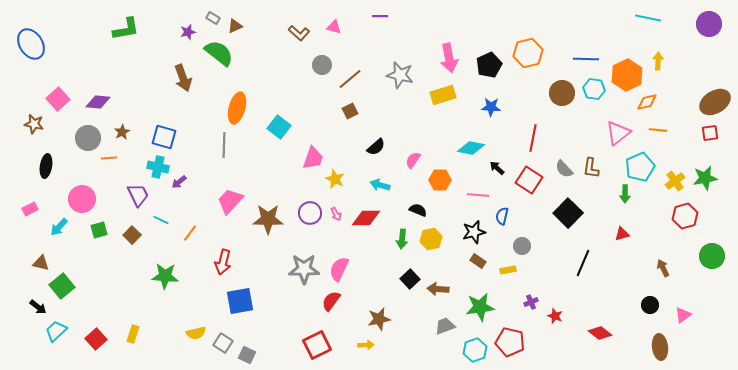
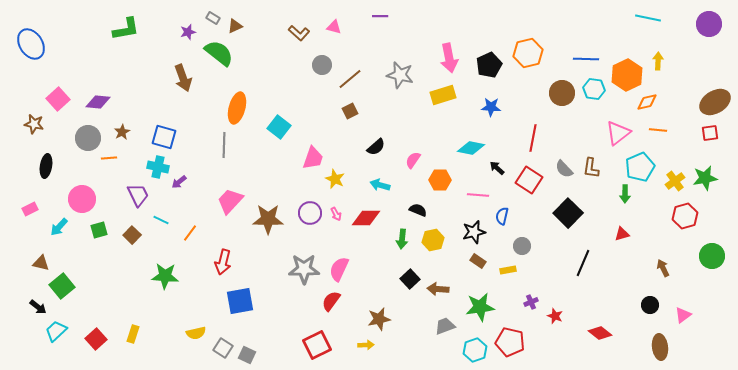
yellow hexagon at (431, 239): moved 2 px right, 1 px down
gray square at (223, 343): moved 5 px down
